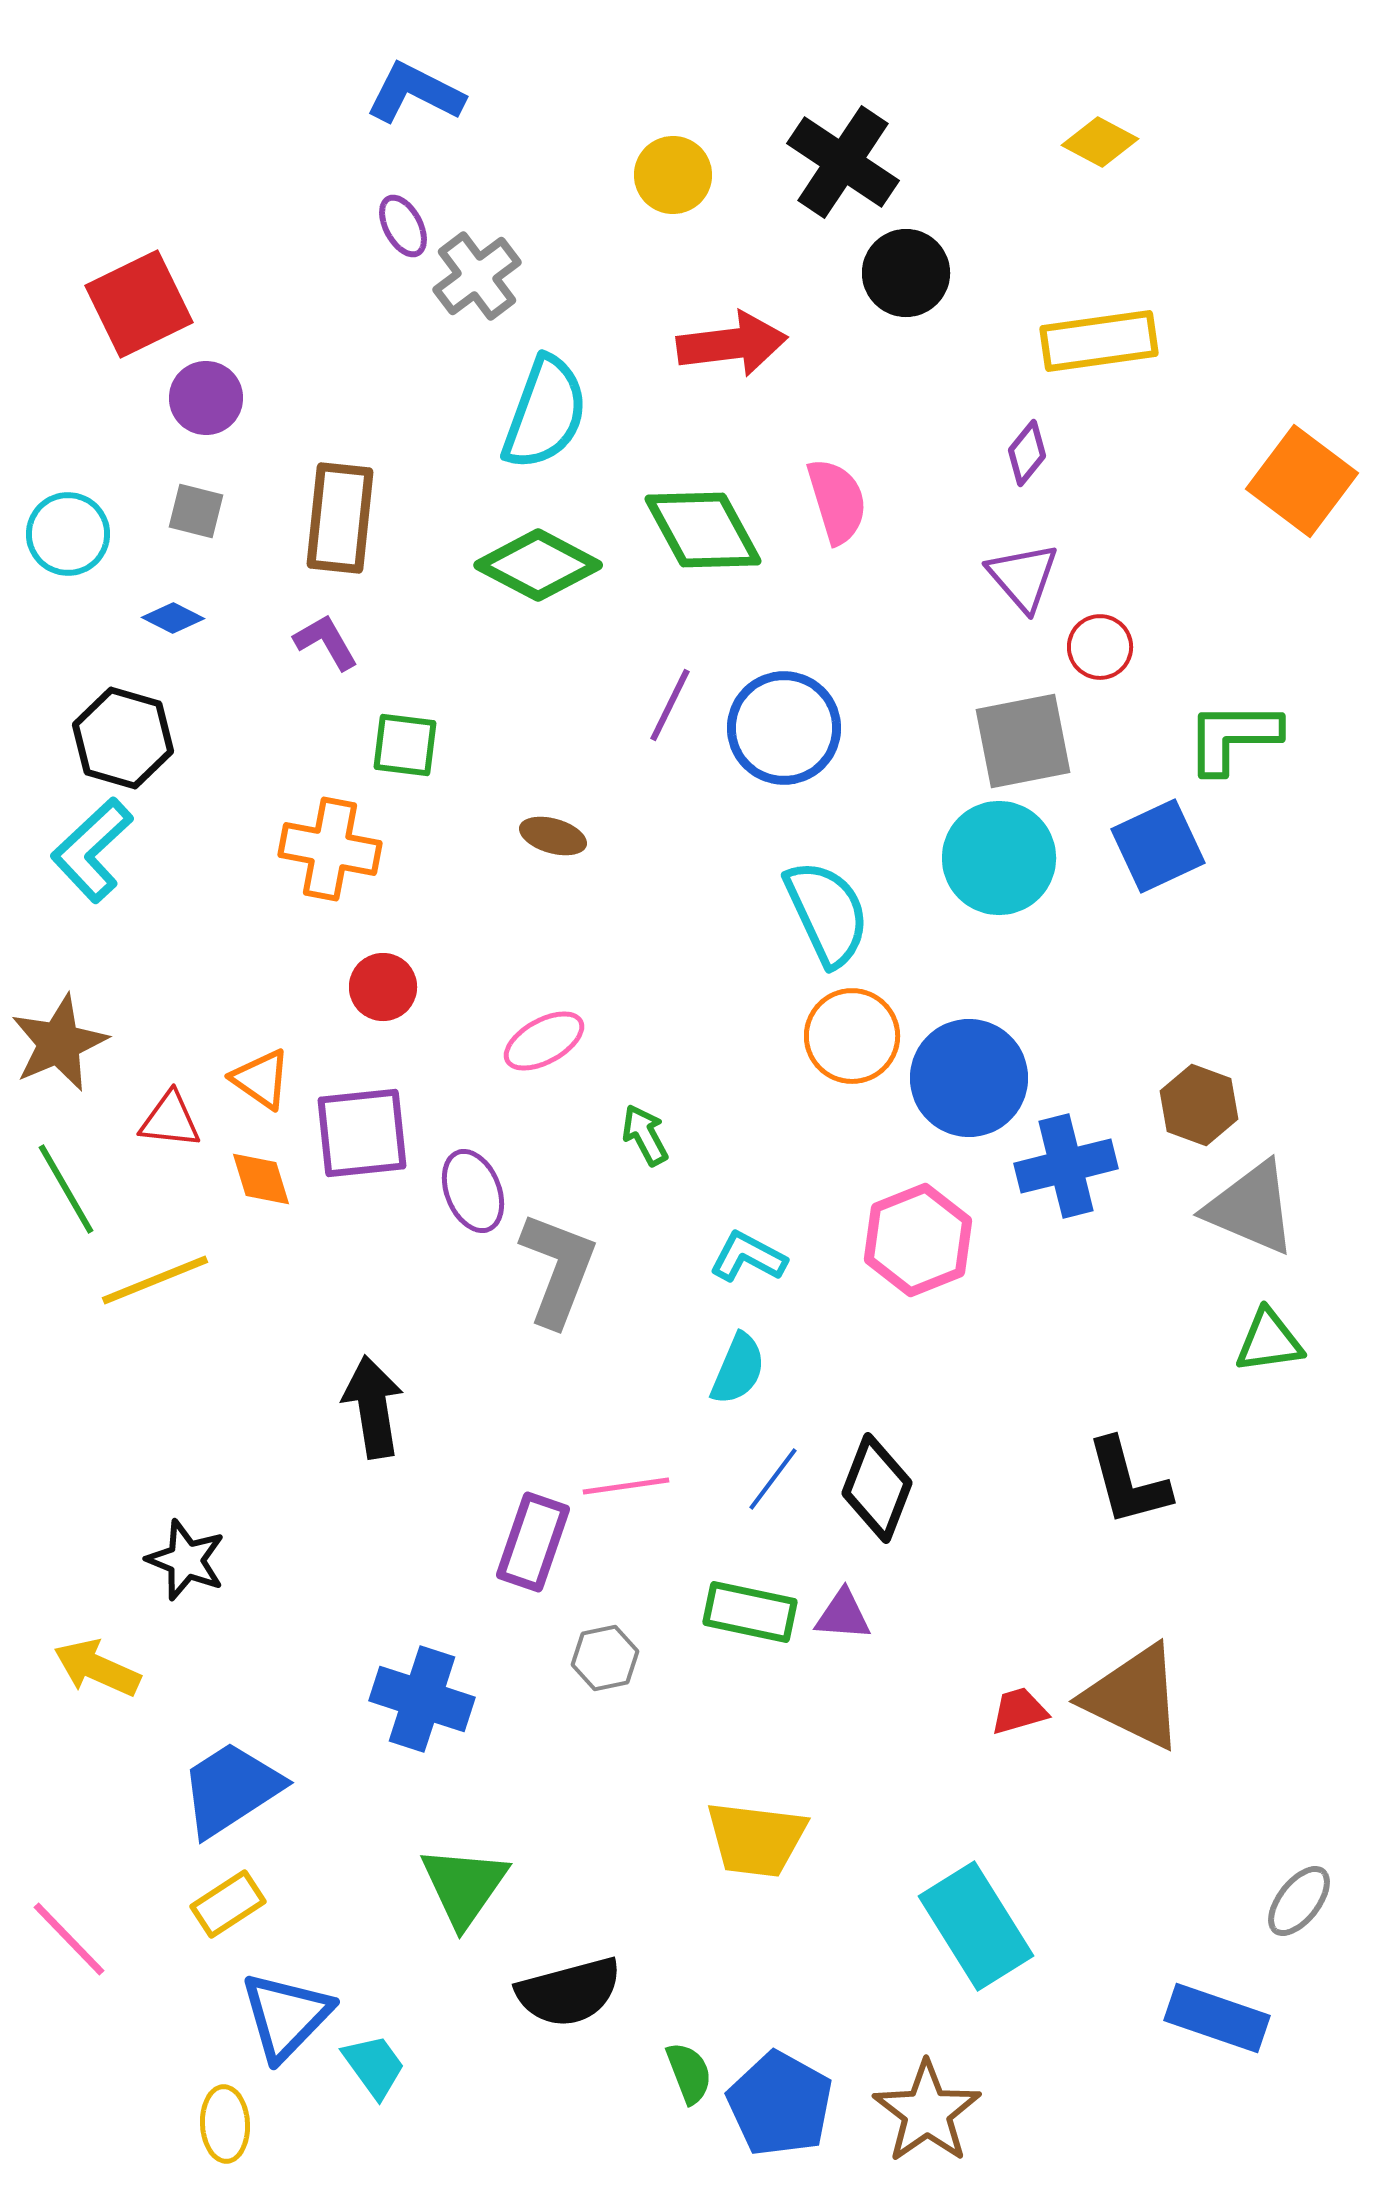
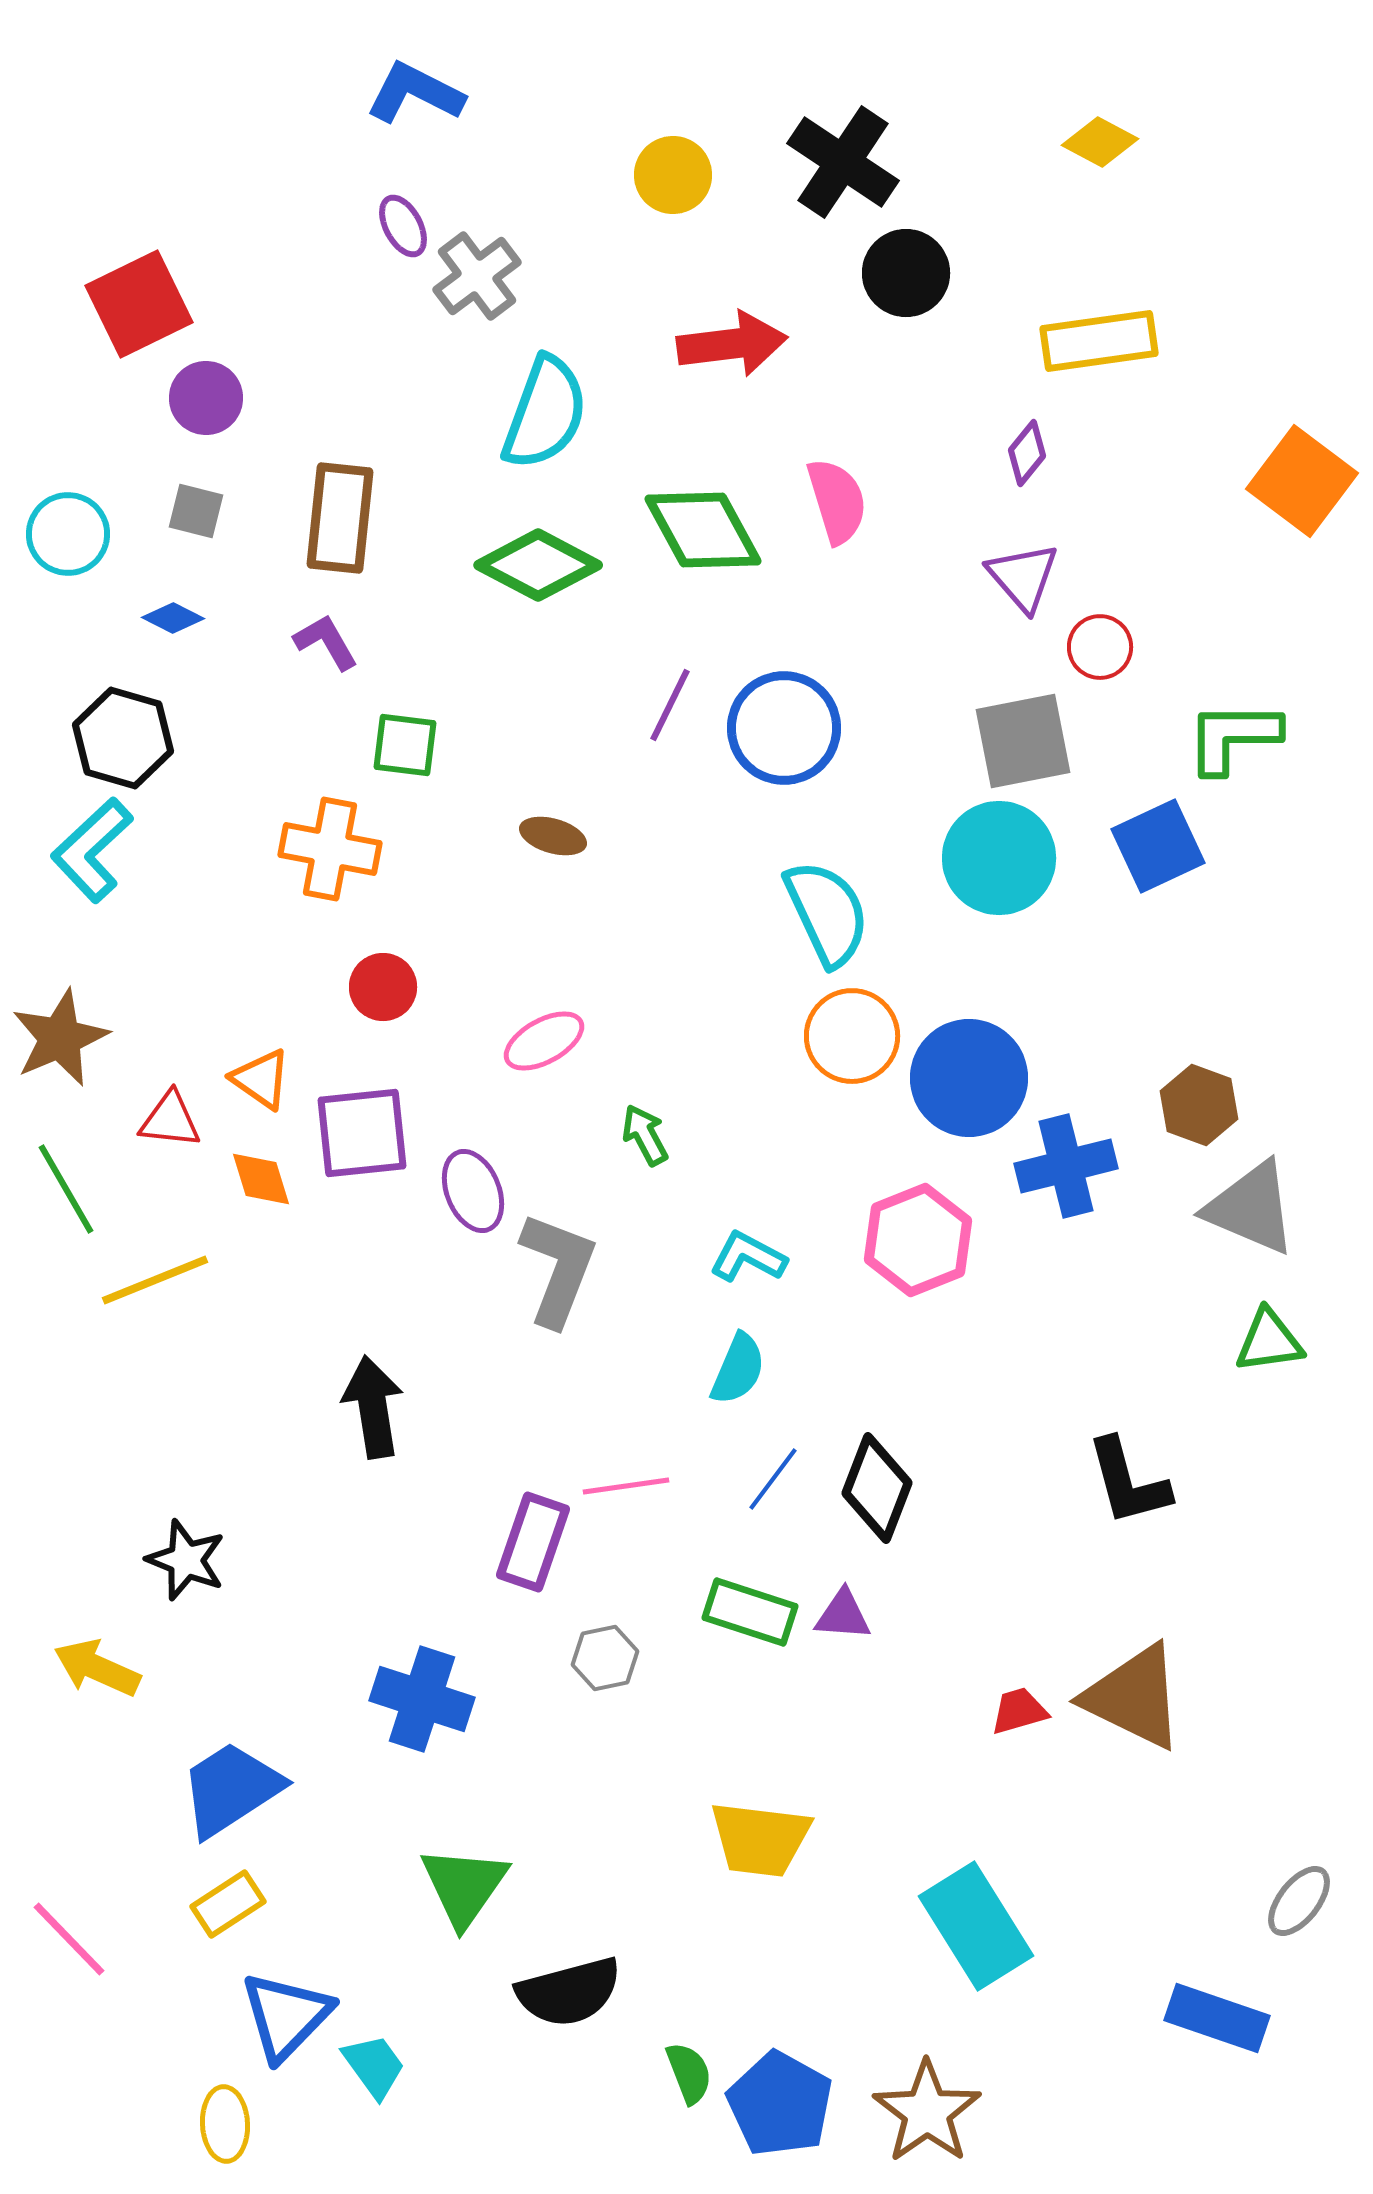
brown star at (59, 1043): moved 1 px right, 5 px up
green rectangle at (750, 1612): rotated 6 degrees clockwise
yellow trapezoid at (756, 1839): moved 4 px right
